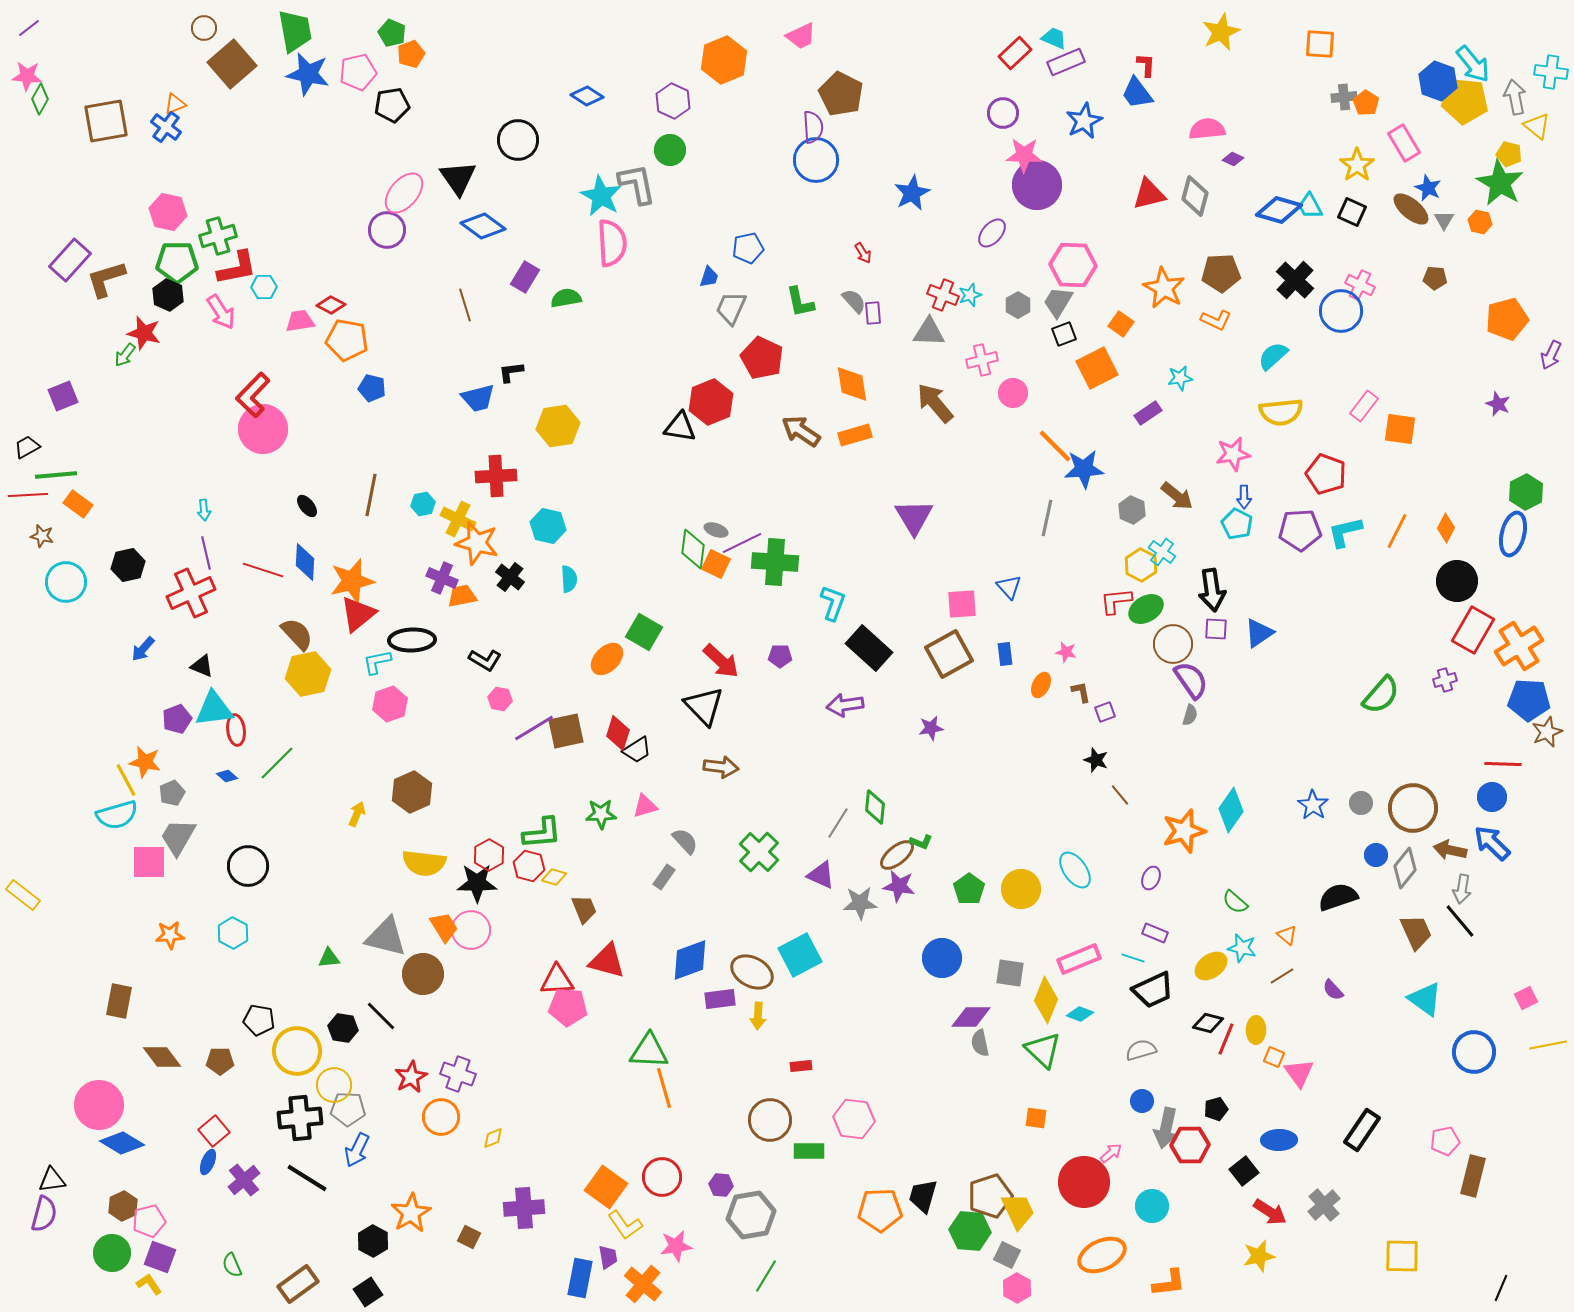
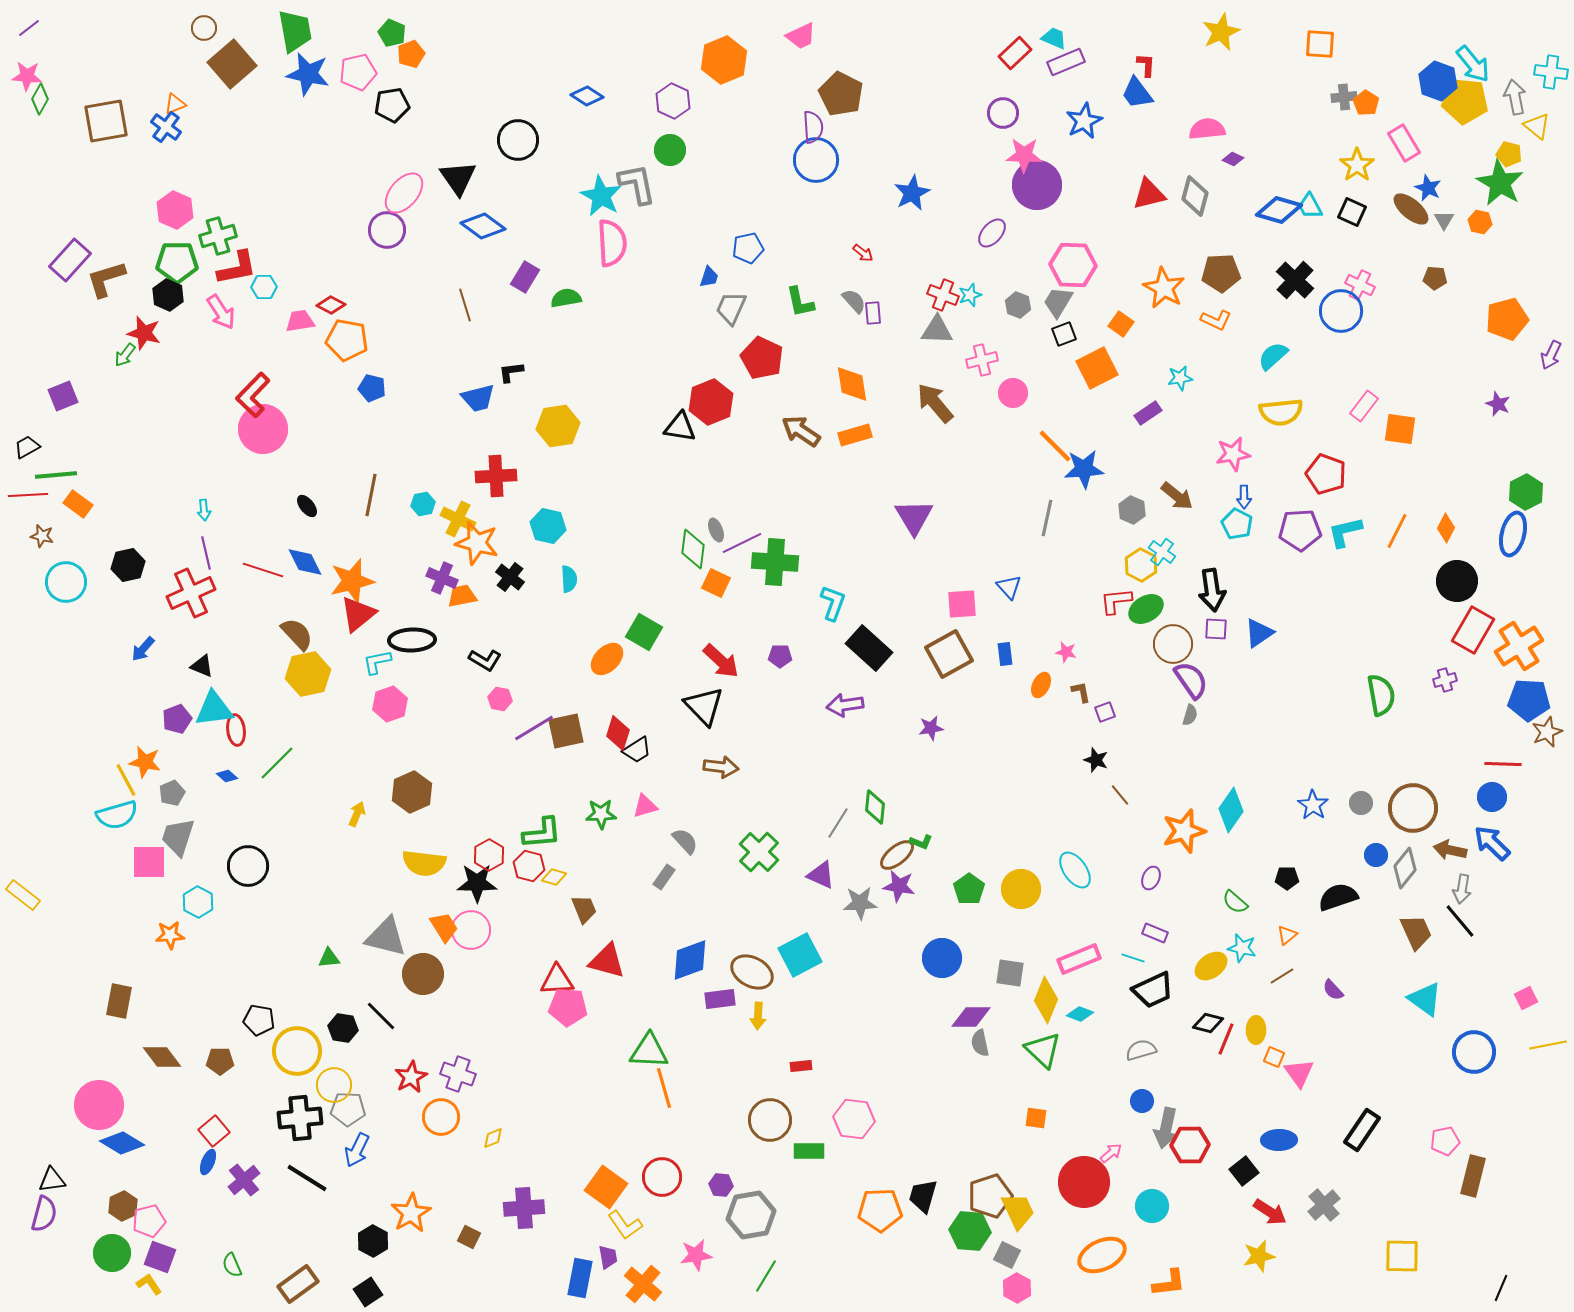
pink hexagon at (168, 212): moved 7 px right, 2 px up; rotated 12 degrees clockwise
red arrow at (863, 253): rotated 20 degrees counterclockwise
gray hexagon at (1018, 305): rotated 10 degrees counterclockwise
gray triangle at (929, 332): moved 8 px right, 2 px up
gray ellipse at (716, 530): rotated 50 degrees clockwise
blue diamond at (305, 562): rotated 30 degrees counterclockwise
orange square at (716, 564): moved 19 px down
green semicircle at (1381, 695): rotated 51 degrees counterclockwise
gray trapezoid at (178, 837): rotated 12 degrees counterclockwise
cyan hexagon at (233, 933): moved 35 px left, 31 px up
orange triangle at (1287, 935): rotated 40 degrees clockwise
black pentagon at (1216, 1109): moved 71 px right, 231 px up; rotated 15 degrees clockwise
pink star at (676, 1246): moved 20 px right, 9 px down
